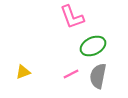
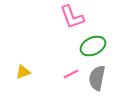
gray semicircle: moved 1 px left, 2 px down
